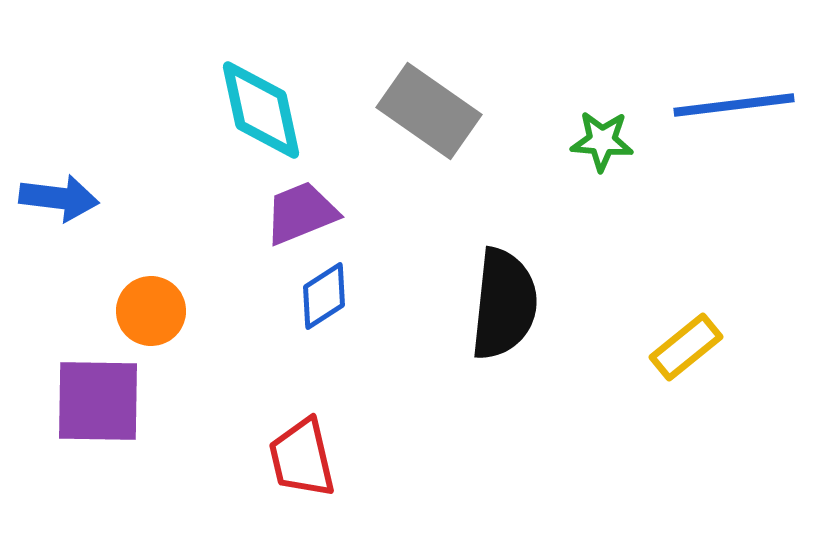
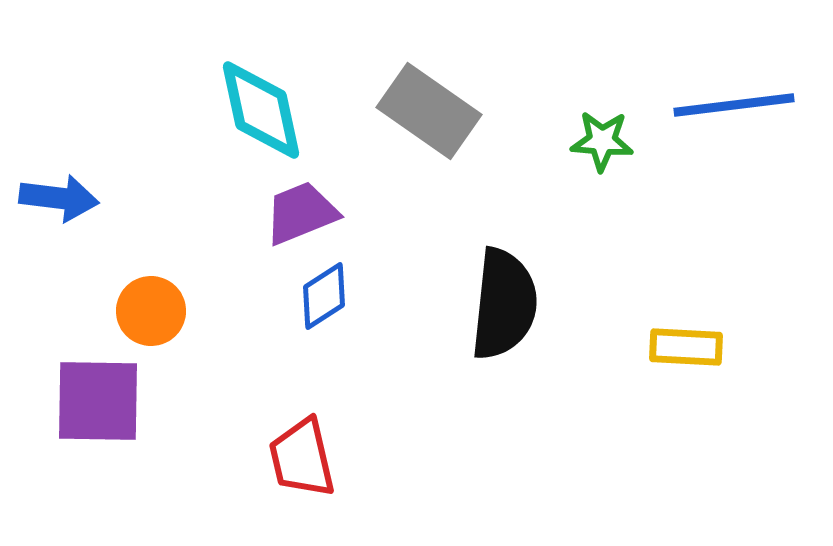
yellow rectangle: rotated 42 degrees clockwise
